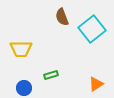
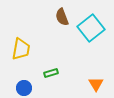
cyan square: moved 1 px left, 1 px up
yellow trapezoid: rotated 80 degrees counterclockwise
green rectangle: moved 2 px up
orange triangle: rotated 28 degrees counterclockwise
